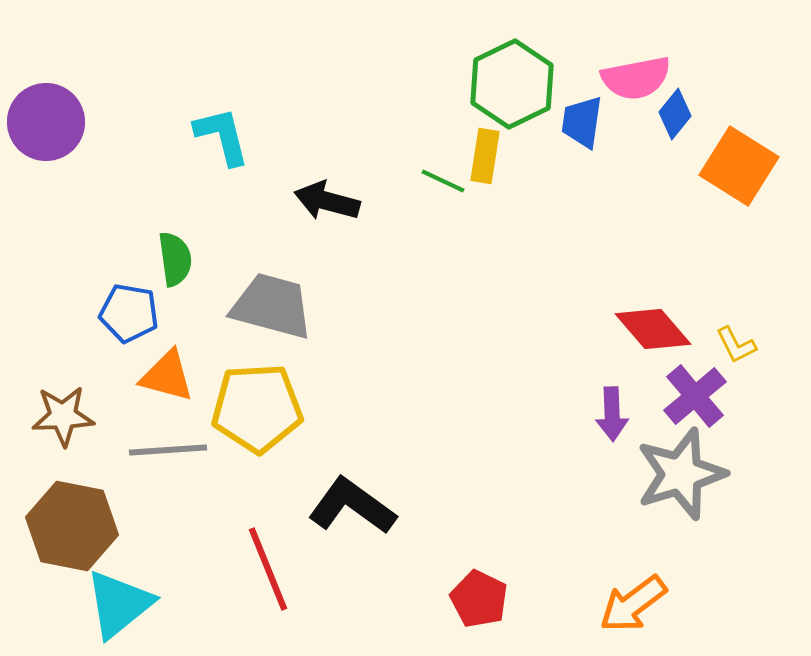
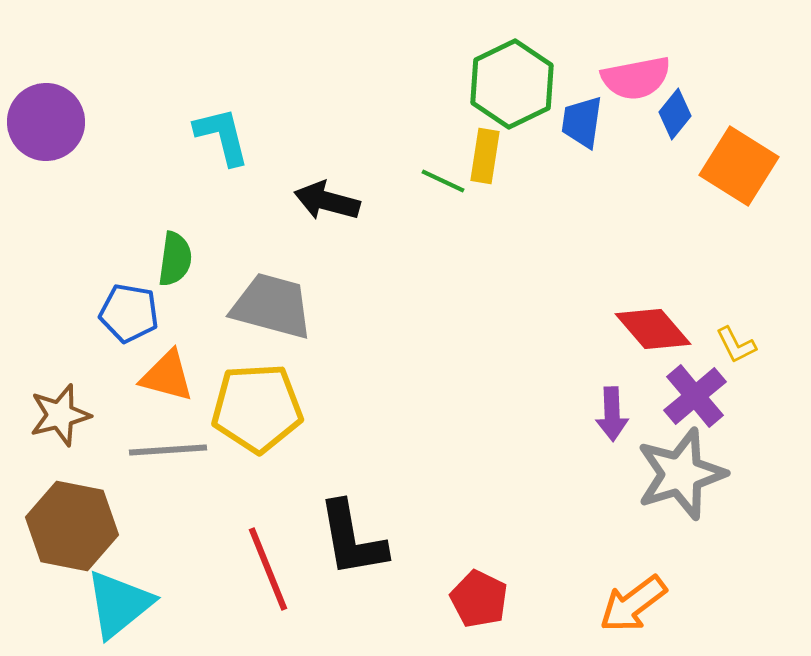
green semicircle: rotated 16 degrees clockwise
brown star: moved 3 px left, 1 px up; rotated 12 degrees counterclockwise
black L-shape: moved 33 px down; rotated 136 degrees counterclockwise
